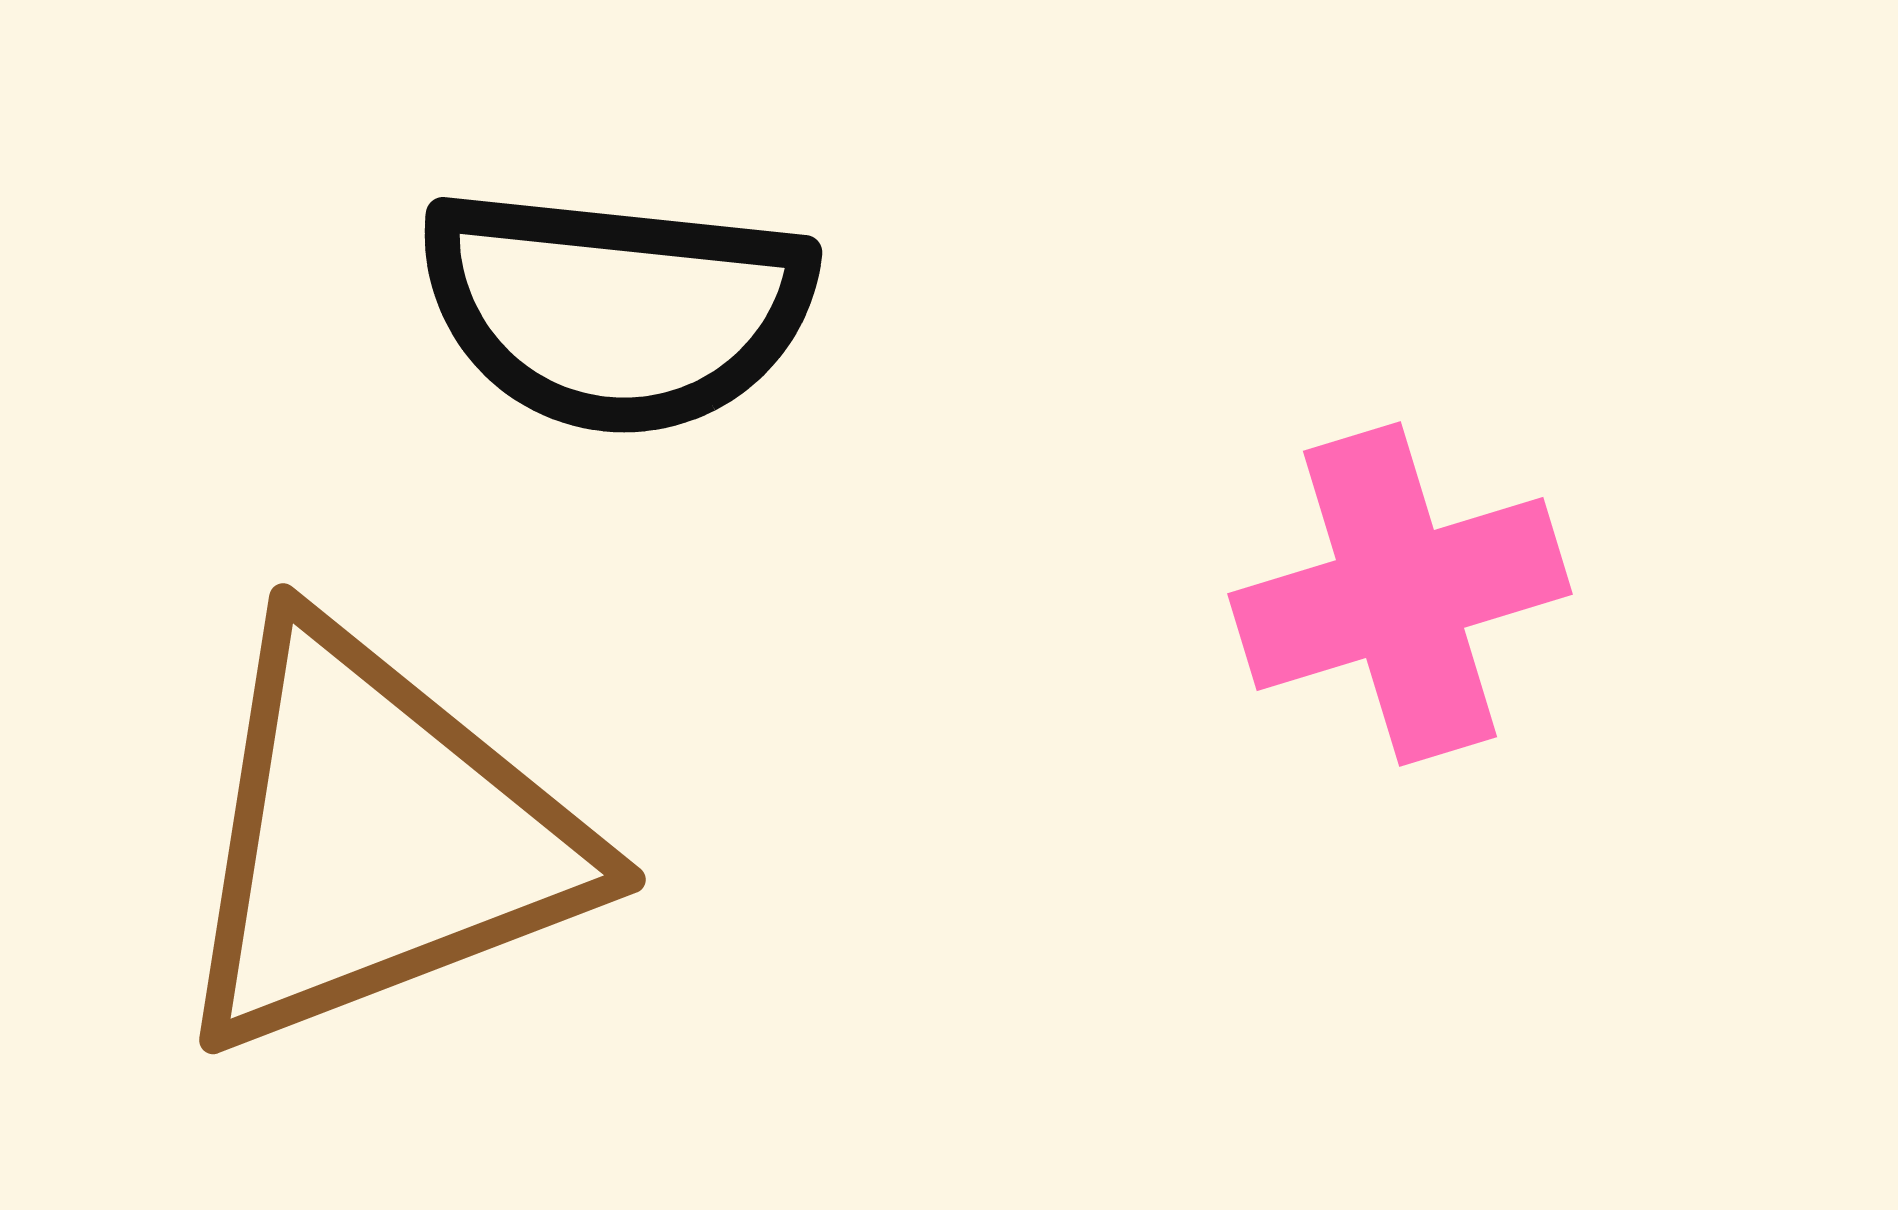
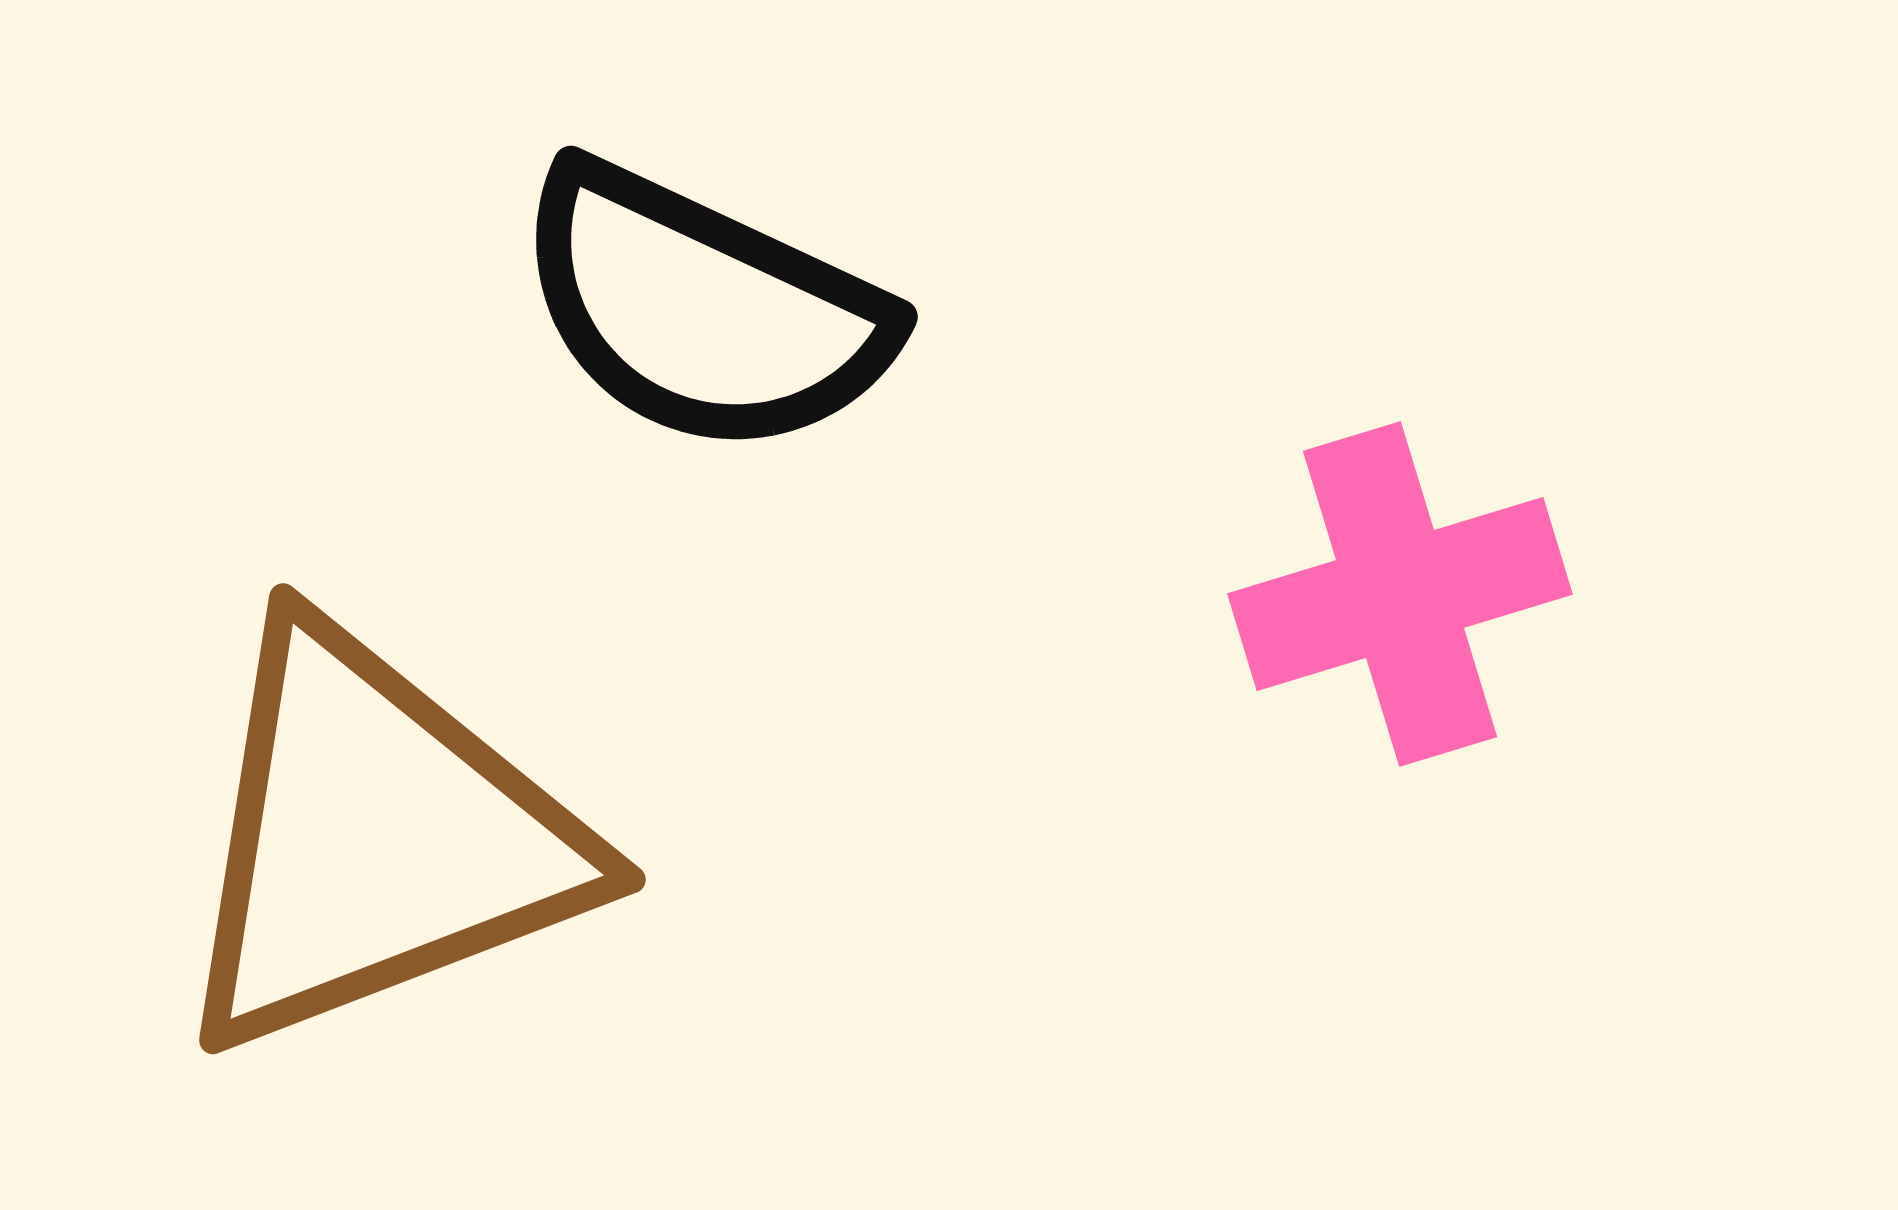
black semicircle: moved 87 px right; rotated 19 degrees clockwise
